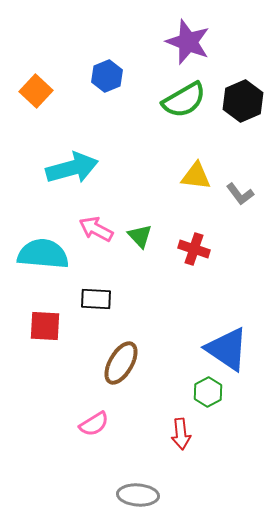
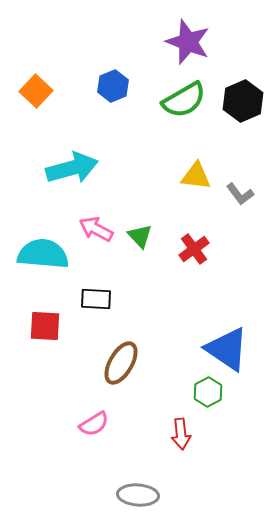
blue hexagon: moved 6 px right, 10 px down
red cross: rotated 36 degrees clockwise
